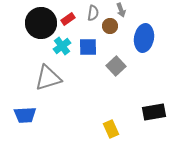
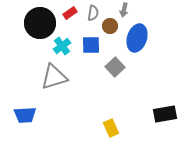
gray arrow: moved 3 px right; rotated 32 degrees clockwise
red rectangle: moved 2 px right, 6 px up
black circle: moved 1 px left
blue ellipse: moved 7 px left; rotated 8 degrees clockwise
blue square: moved 3 px right, 2 px up
gray square: moved 1 px left, 1 px down
gray triangle: moved 6 px right, 1 px up
black rectangle: moved 11 px right, 2 px down
yellow rectangle: moved 1 px up
